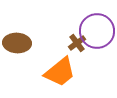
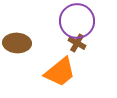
purple circle: moved 20 px left, 10 px up
brown cross: rotated 24 degrees counterclockwise
